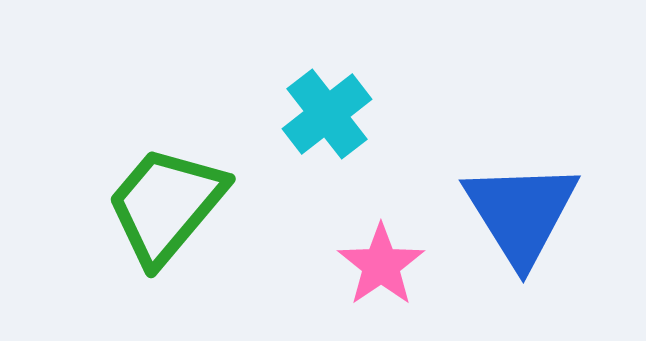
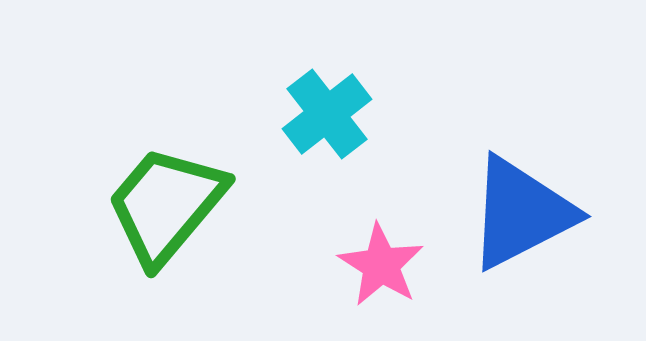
blue triangle: rotated 35 degrees clockwise
pink star: rotated 6 degrees counterclockwise
